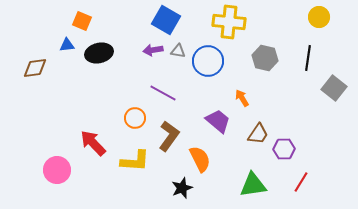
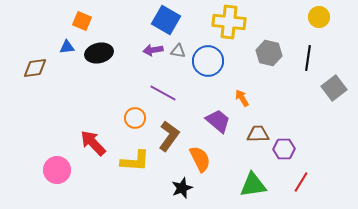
blue triangle: moved 2 px down
gray hexagon: moved 4 px right, 5 px up
gray square: rotated 15 degrees clockwise
brown trapezoid: rotated 125 degrees counterclockwise
